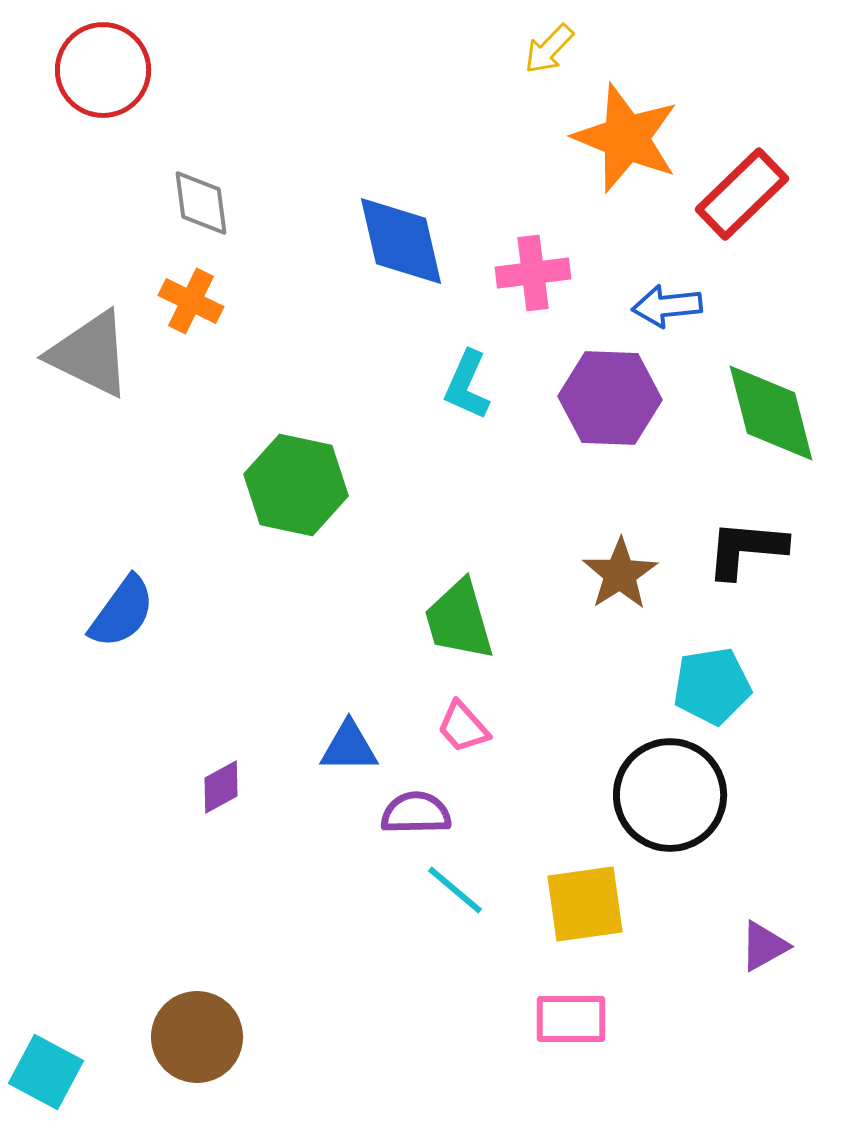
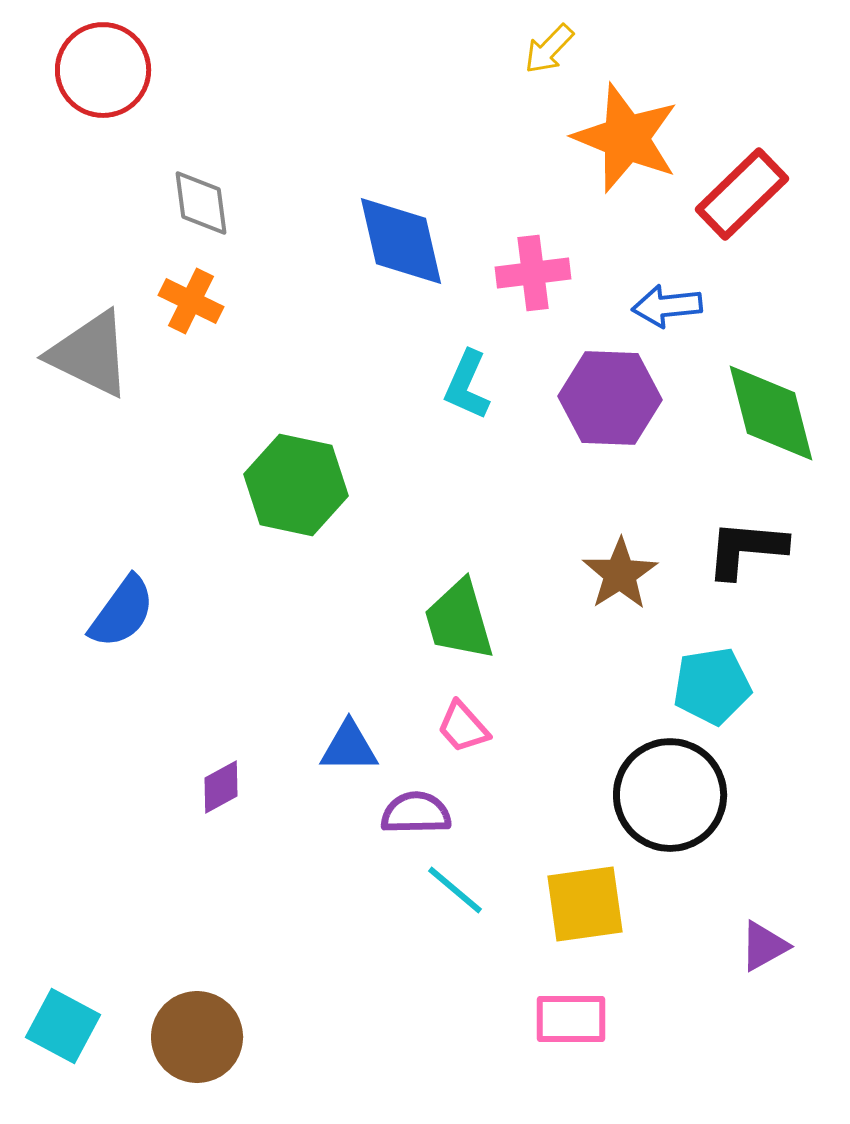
cyan square: moved 17 px right, 46 px up
